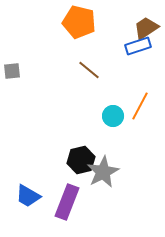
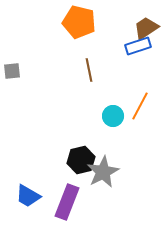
brown line: rotated 40 degrees clockwise
